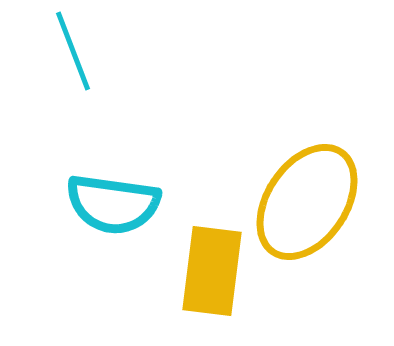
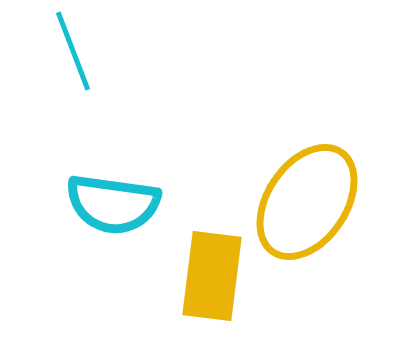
yellow rectangle: moved 5 px down
